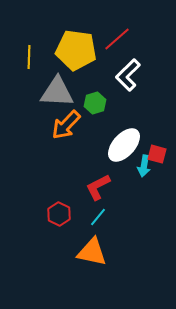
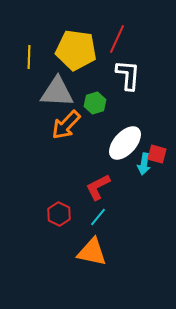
red line: rotated 24 degrees counterclockwise
white L-shape: rotated 140 degrees clockwise
white ellipse: moved 1 px right, 2 px up
cyan arrow: moved 2 px up
